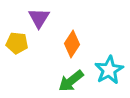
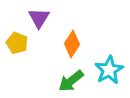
yellow pentagon: rotated 15 degrees clockwise
